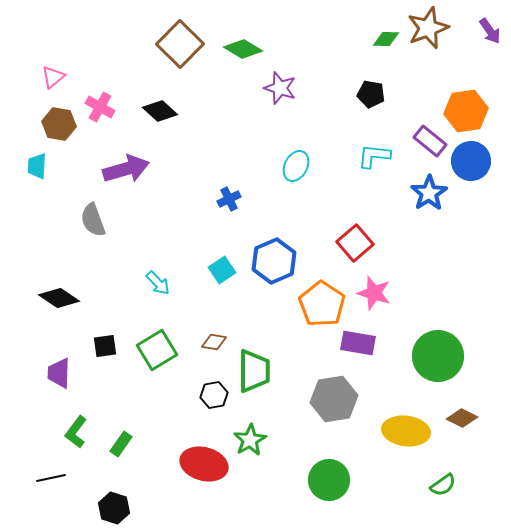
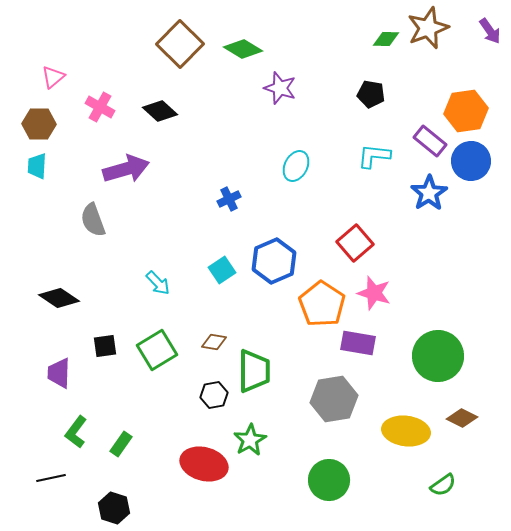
brown hexagon at (59, 124): moved 20 px left; rotated 8 degrees counterclockwise
